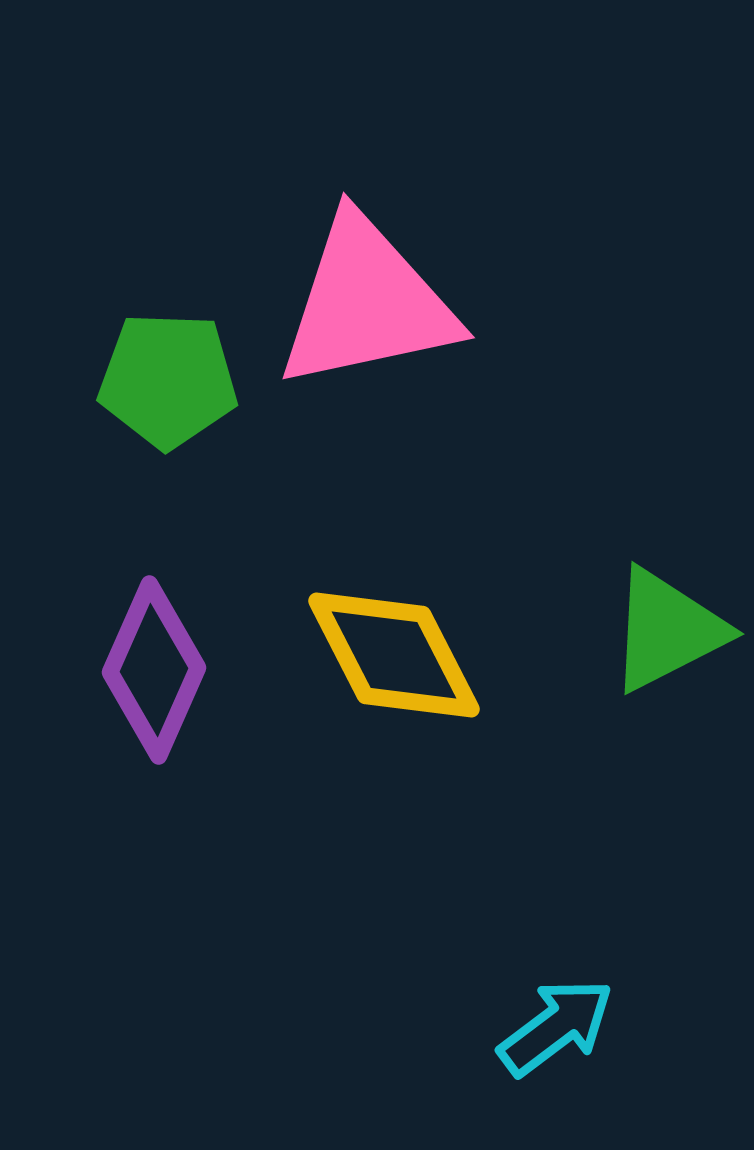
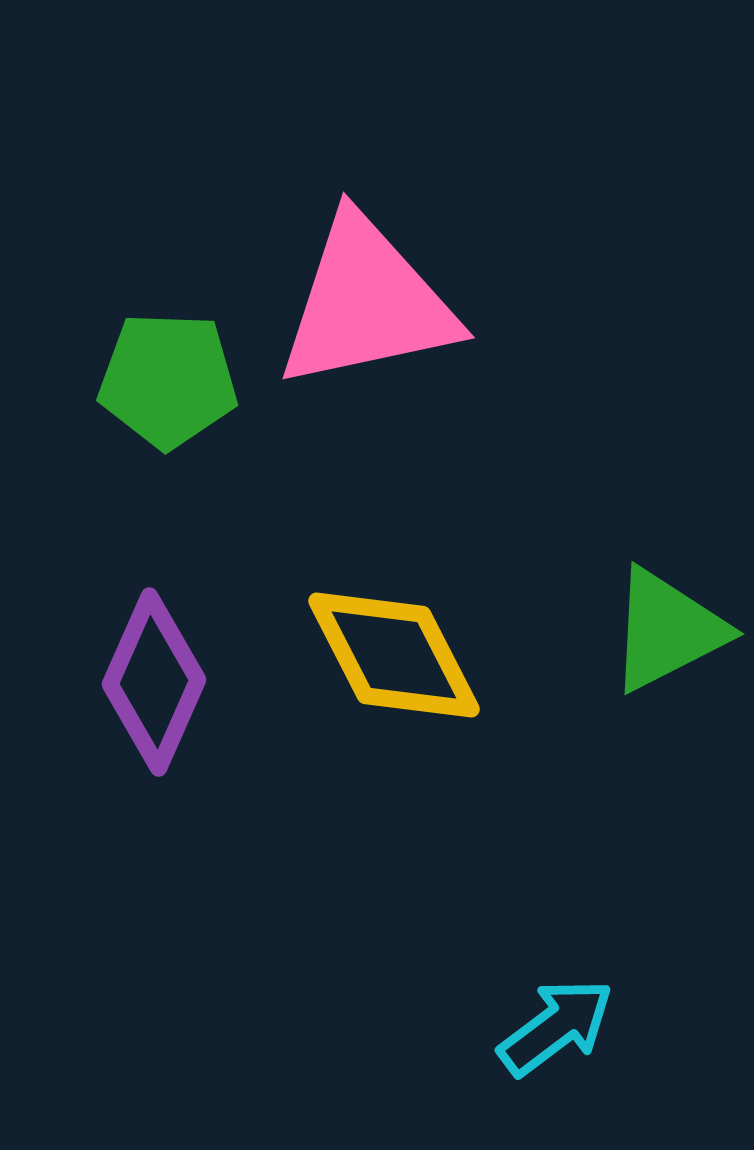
purple diamond: moved 12 px down
